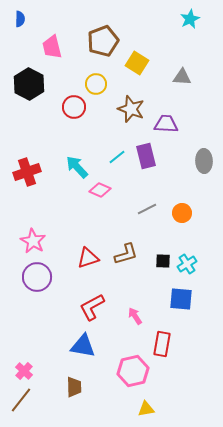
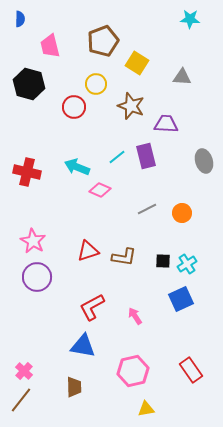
cyan star: rotated 30 degrees clockwise
pink trapezoid: moved 2 px left, 1 px up
black hexagon: rotated 12 degrees counterclockwise
brown star: moved 3 px up
gray ellipse: rotated 15 degrees counterclockwise
cyan arrow: rotated 25 degrees counterclockwise
red cross: rotated 32 degrees clockwise
brown L-shape: moved 2 px left, 3 px down; rotated 25 degrees clockwise
red triangle: moved 7 px up
blue square: rotated 30 degrees counterclockwise
red rectangle: moved 29 px right, 26 px down; rotated 45 degrees counterclockwise
